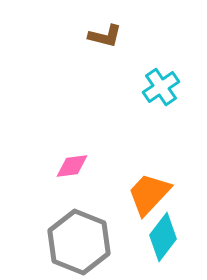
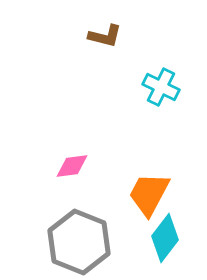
cyan cross: rotated 30 degrees counterclockwise
orange trapezoid: rotated 15 degrees counterclockwise
cyan diamond: moved 2 px right, 1 px down
